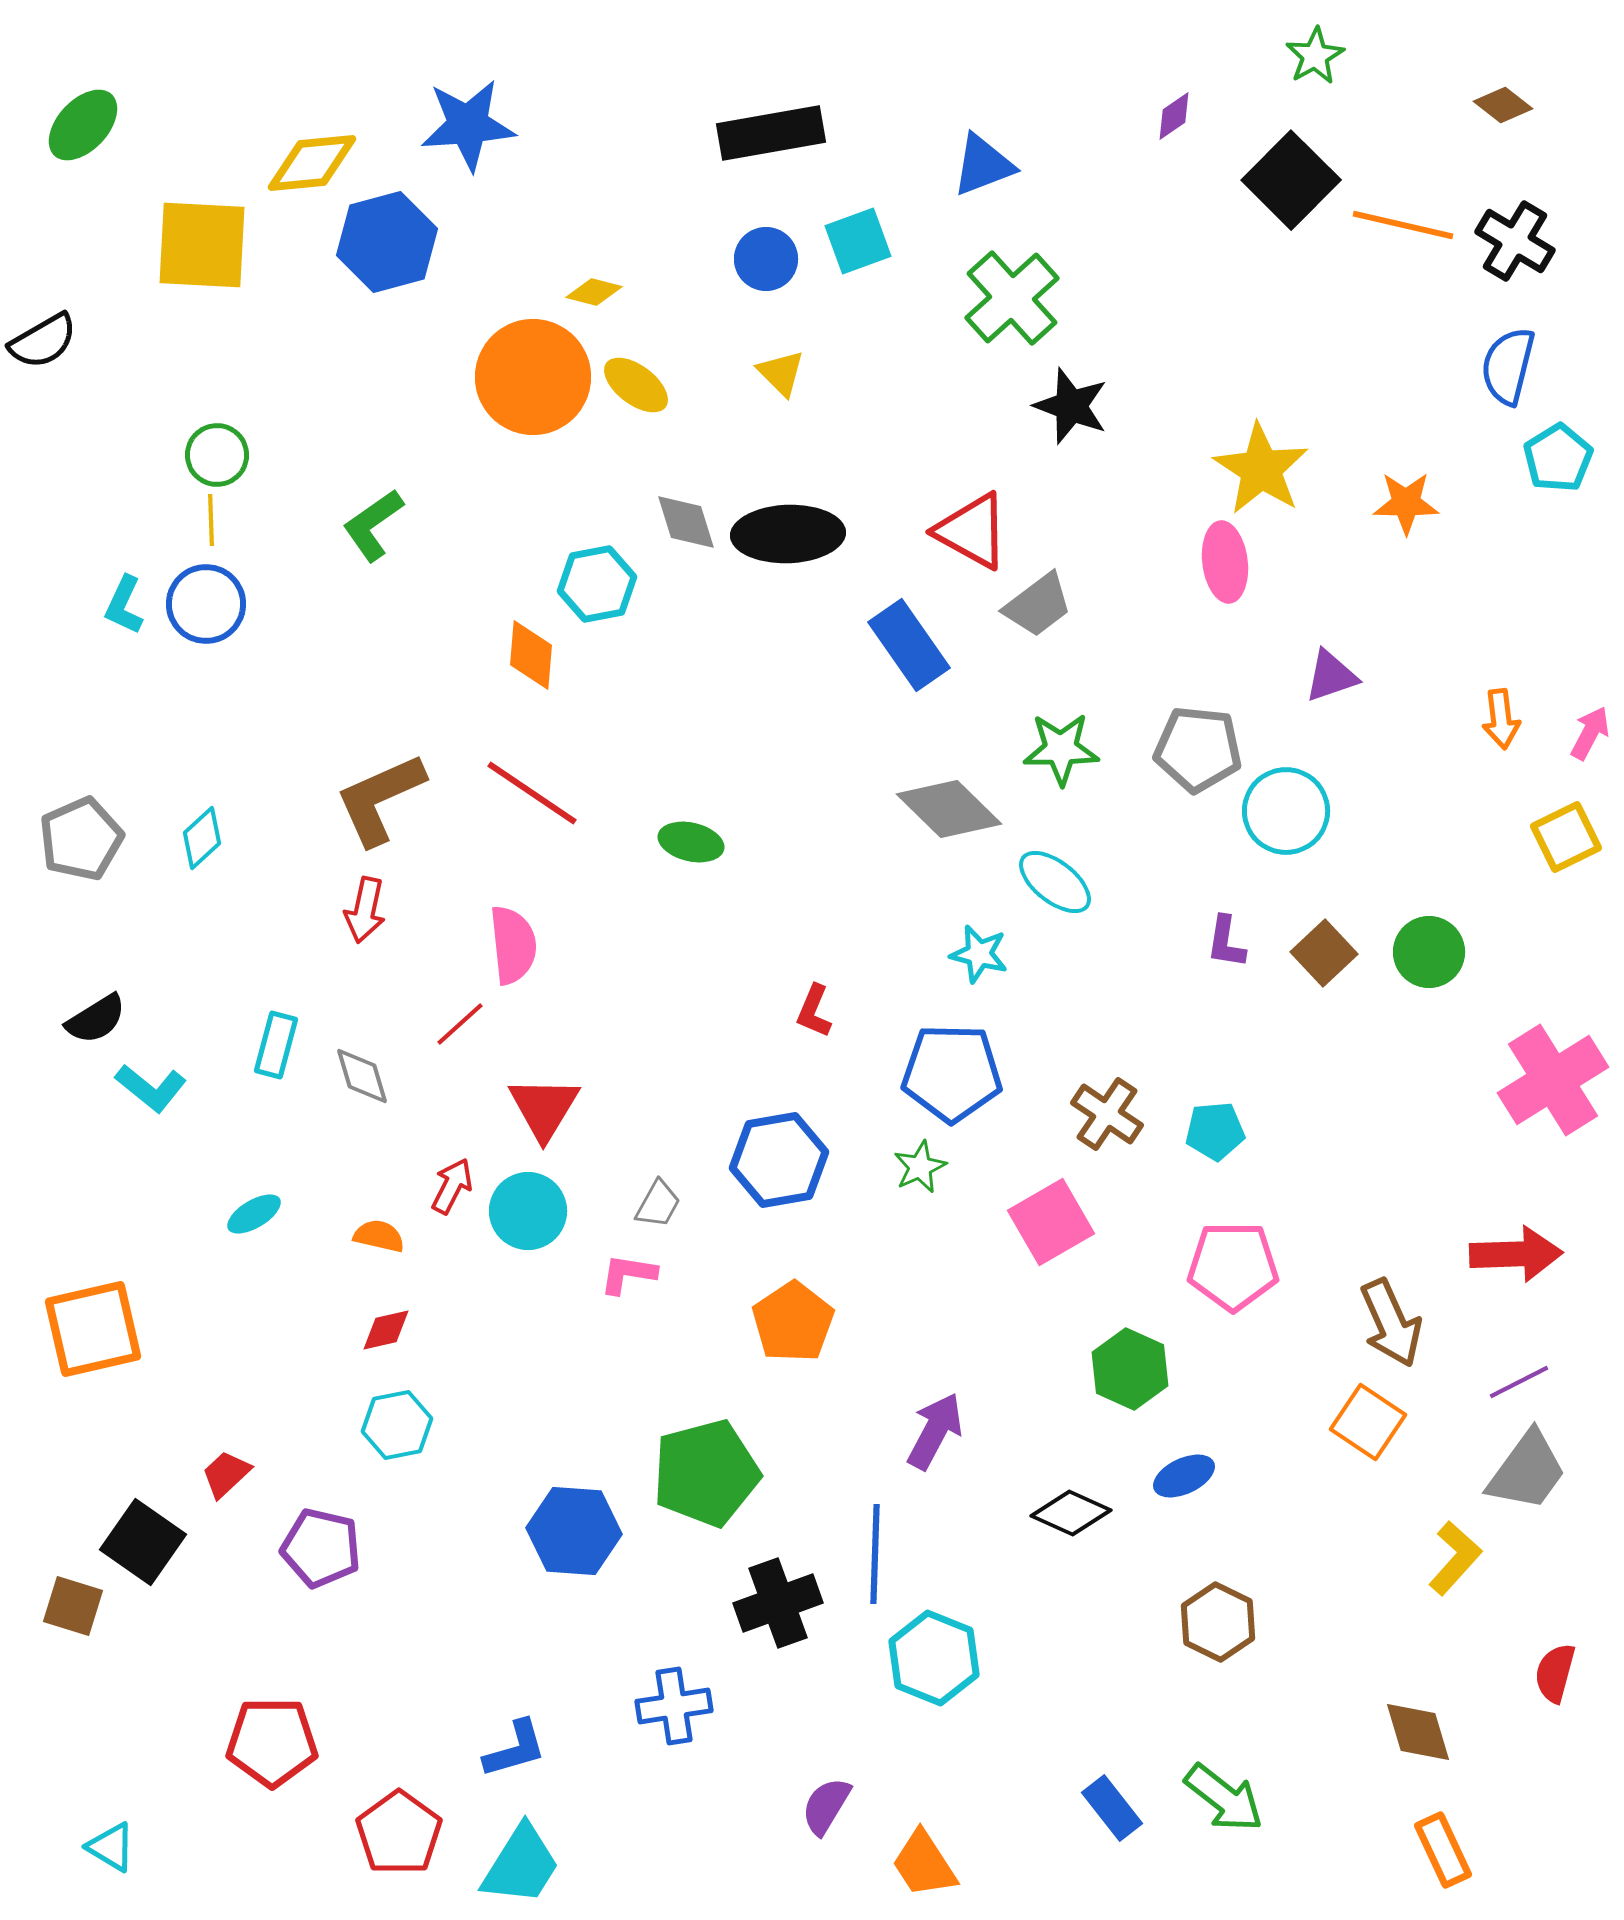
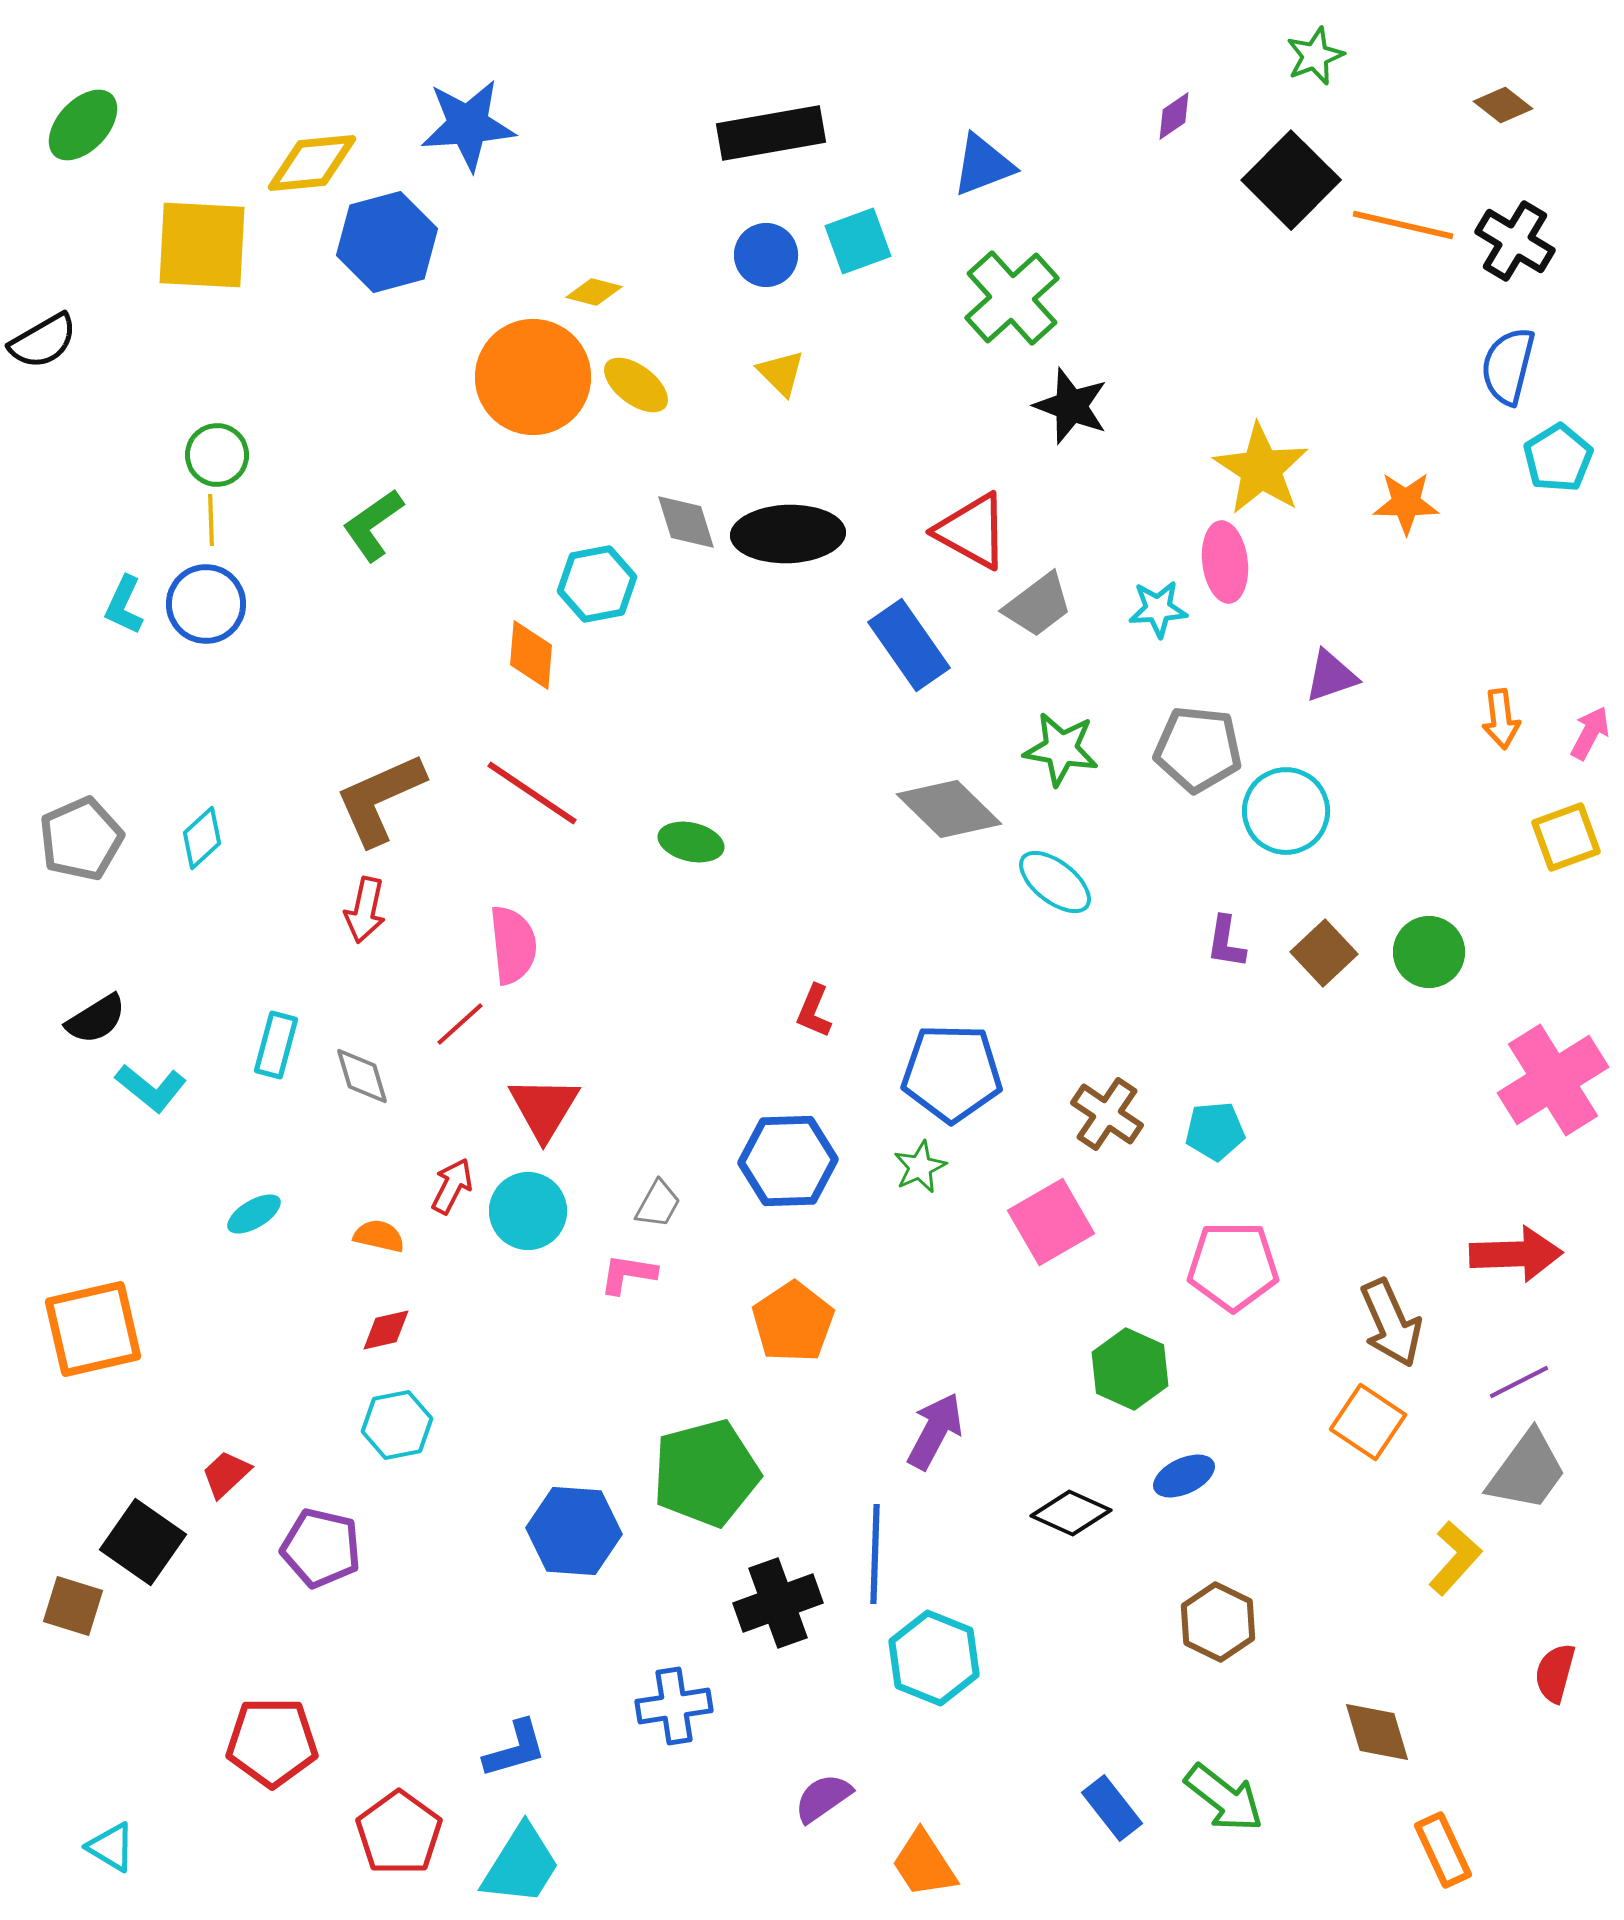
green star at (1315, 56): rotated 8 degrees clockwise
blue circle at (766, 259): moved 4 px up
green star at (1061, 749): rotated 10 degrees clockwise
yellow square at (1566, 837): rotated 6 degrees clockwise
cyan star at (979, 954): moved 179 px right, 345 px up; rotated 18 degrees counterclockwise
blue hexagon at (779, 1160): moved 9 px right, 1 px down; rotated 8 degrees clockwise
brown diamond at (1418, 1732): moved 41 px left
purple semicircle at (826, 1806): moved 3 px left, 8 px up; rotated 24 degrees clockwise
